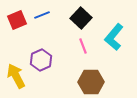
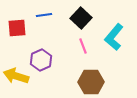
blue line: moved 2 px right; rotated 14 degrees clockwise
red square: moved 8 px down; rotated 18 degrees clockwise
yellow arrow: rotated 45 degrees counterclockwise
